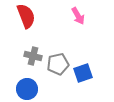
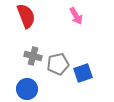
pink arrow: moved 2 px left
